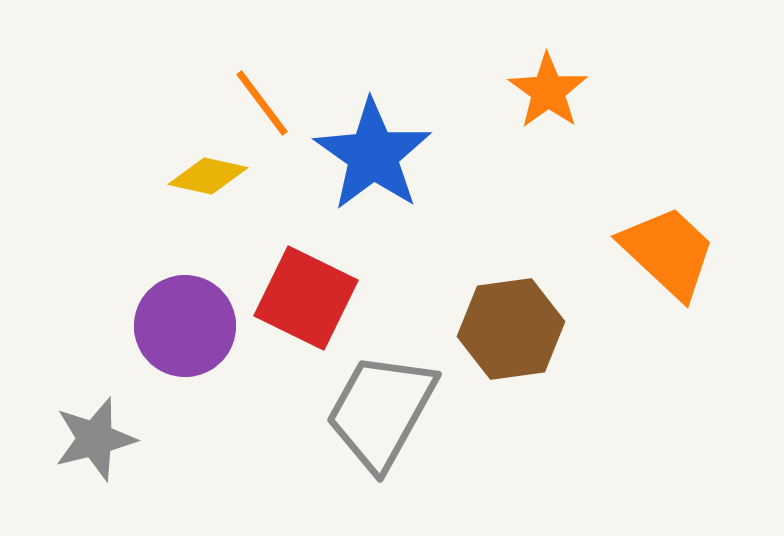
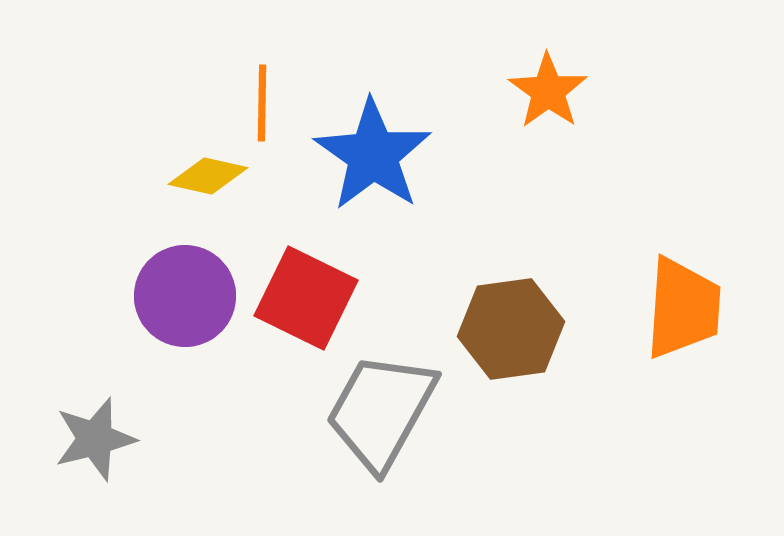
orange line: rotated 38 degrees clockwise
orange trapezoid: moved 15 px right, 56 px down; rotated 51 degrees clockwise
purple circle: moved 30 px up
